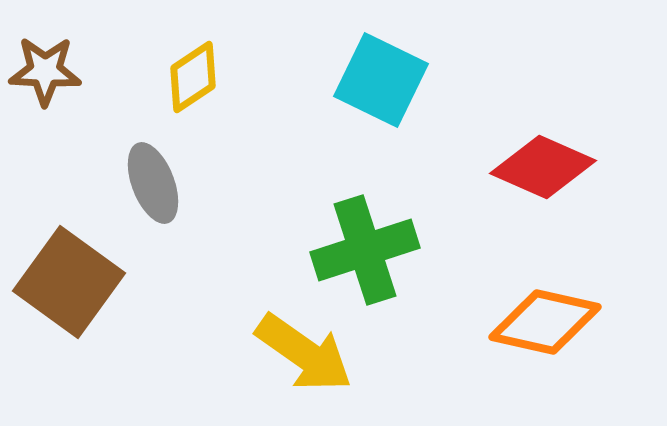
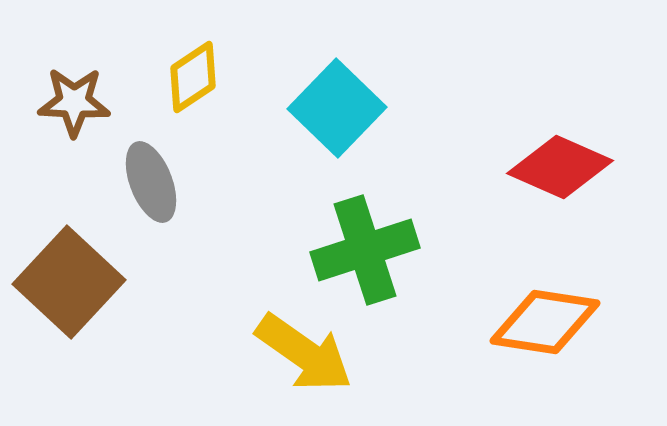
brown star: moved 29 px right, 31 px down
cyan square: moved 44 px left, 28 px down; rotated 18 degrees clockwise
red diamond: moved 17 px right
gray ellipse: moved 2 px left, 1 px up
brown square: rotated 7 degrees clockwise
orange diamond: rotated 4 degrees counterclockwise
